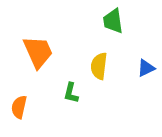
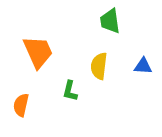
green trapezoid: moved 3 px left
blue triangle: moved 3 px left, 2 px up; rotated 30 degrees clockwise
green L-shape: moved 1 px left, 2 px up
orange semicircle: moved 2 px right, 2 px up
